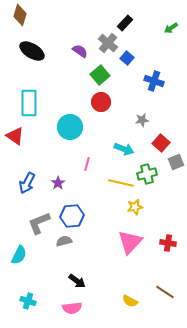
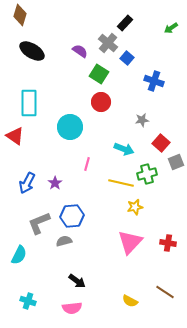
green square: moved 1 px left, 1 px up; rotated 18 degrees counterclockwise
purple star: moved 3 px left
